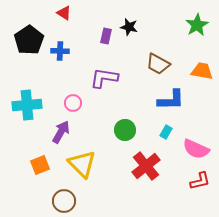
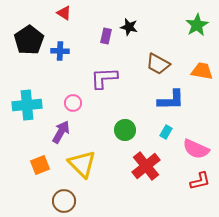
purple L-shape: rotated 12 degrees counterclockwise
